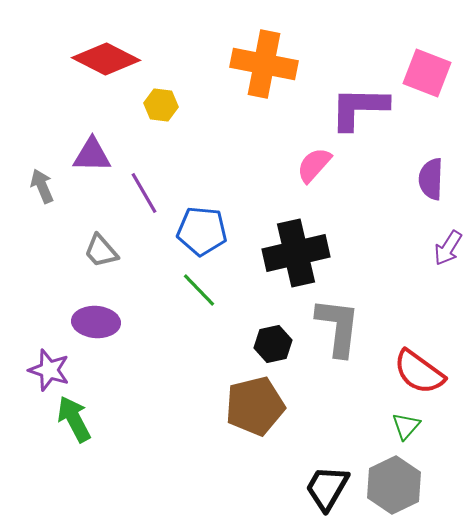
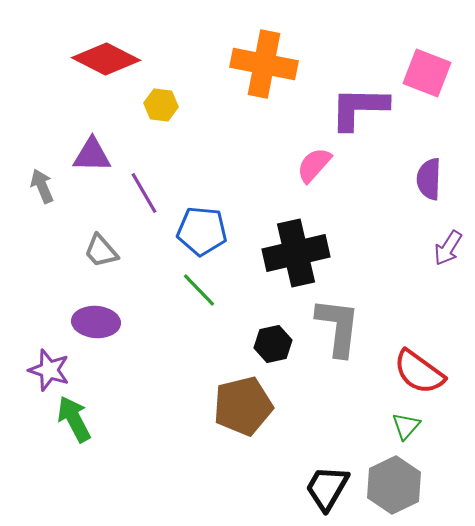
purple semicircle: moved 2 px left
brown pentagon: moved 12 px left
